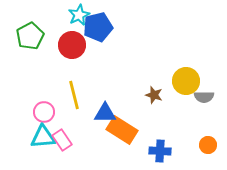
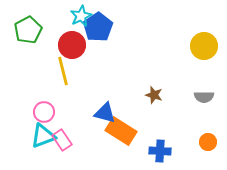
cyan star: moved 2 px right, 1 px down
blue pentagon: rotated 20 degrees counterclockwise
green pentagon: moved 2 px left, 6 px up
yellow circle: moved 18 px right, 35 px up
yellow line: moved 11 px left, 24 px up
blue triangle: rotated 15 degrees clockwise
orange rectangle: moved 1 px left, 1 px down
cyan triangle: moved 1 px up; rotated 16 degrees counterclockwise
orange circle: moved 3 px up
